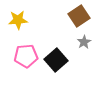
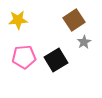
brown square: moved 5 px left, 4 px down
pink pentagon: moved 2 px left, 1 px down
black square: rotated 10 degrees clockwise
